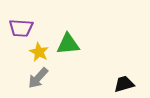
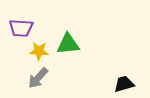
yellow star: moved 1 px up; rotated 24 degrees counterclockwise
